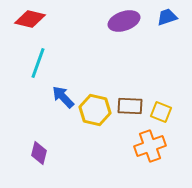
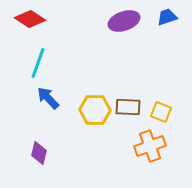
red diamond: rotated 20 degrees clockwise
blue arrow: moved 15 px left, 1 px down
brown rectangle: moved 2 px left, 1 px down
yellow hexagon: rotated 12 degrees counterclockwise
